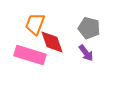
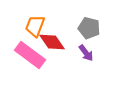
orange trapezoid: moved 2 px down
red diamond: rotated 16 degrees counterclockwise
pink rectangle: rotated 20 degrees clockwise
